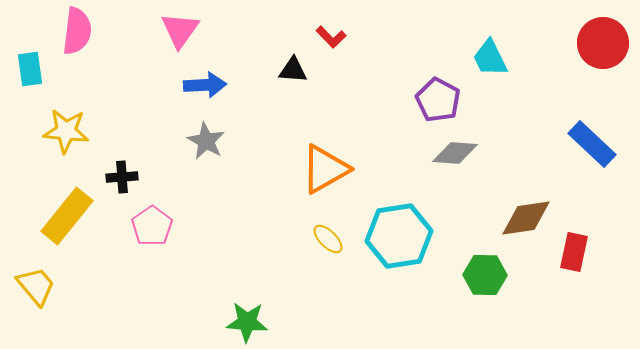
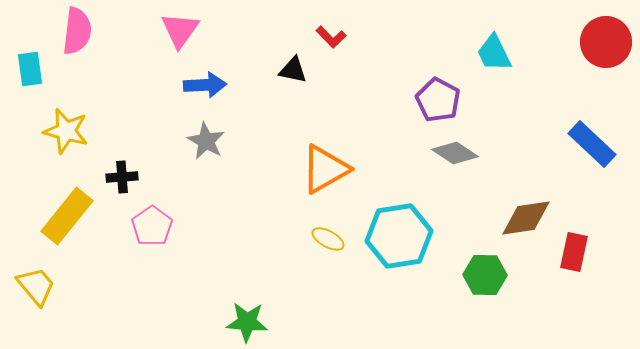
red circle: moved 3 px right, 1 px up
cyan trapezoid: moved 4 px right, 5 px up
black triangle: rotated 8 degrees clockwise
yellow star: rotated 9 degrees clockwise
gray diamond: rotated 30 degrees clockwise
yellow ellipse: rotated 16 degrees counterclockwise
